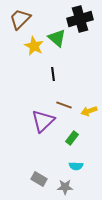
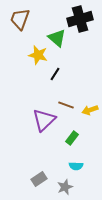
brown trapezoid: rotated 25 degrees counterclockwise
yellow star: moved 4 px right, 9 px down; rotated 12 degrees counterclockwise
black line: moved 2 px right; rotated 40 degrees clockwise
brown line: moved 2 px right
yellow arrow: moved 1 px right, 1 px up
purple triangle: moved 1 px right, 1 px up
gray rectangle: rotated 63 degrees counterclockwise
gray star: rotated 21 degrees counterclockwise
